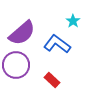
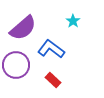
purple semicircle: moved 1 px right, 5 px up
blue L-shape: moved 6 px left, 5 px down
red rectangle: moved 1 px right
